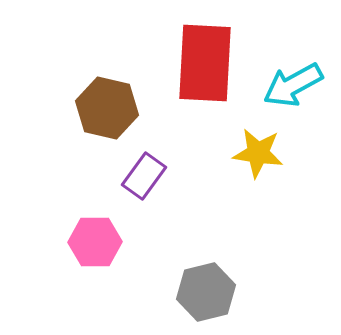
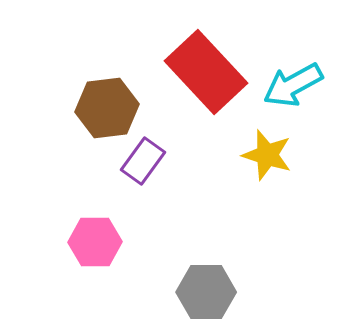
red rectangle: moved 1 px right, 9 px down; rotated 46 degrees counterclockwise
brown hexagon: rotated 20 degrees counterclockwise
yellow star: moved 9 px right, 2 px down; rotated 9 degrees clockwise
purple rectangle: moved 1 px left, 15 px up
gray hexagon: rotated 14 degrees clockwise
